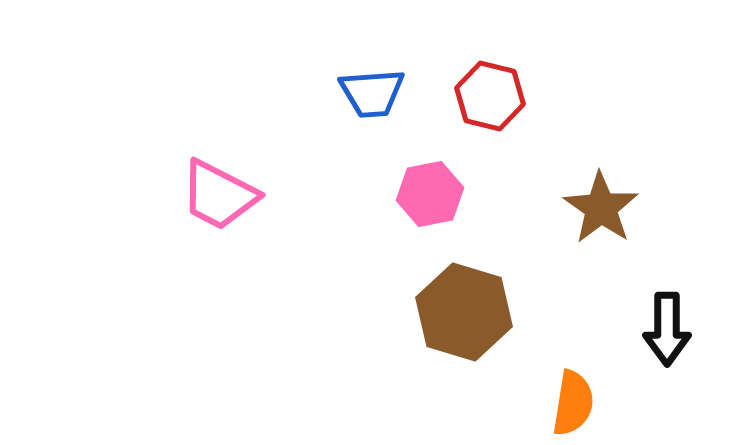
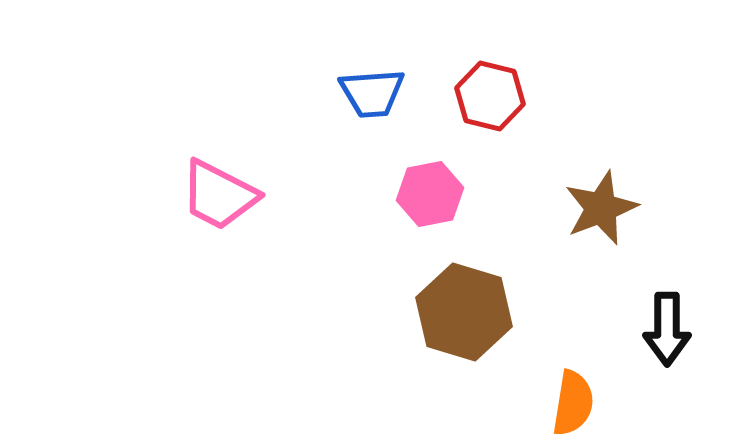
brown star: rotated 16 degrees clockwise
